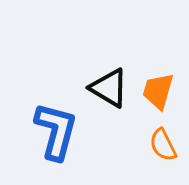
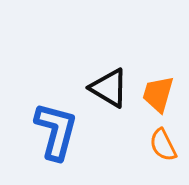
orange trapezoid: moved 3 px down
